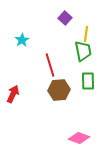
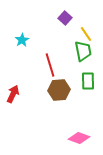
yellow line: rotated 42 degrees counterclockwise
